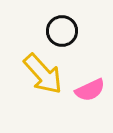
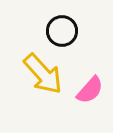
pink semicircle: rotated 24 degrees counterclockwise
